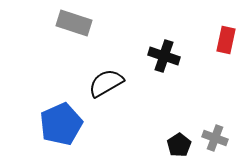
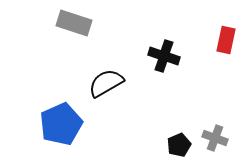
black pentagon: rotated 10 degrees clockwise
